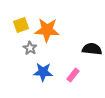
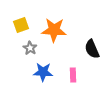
orange star: moved 7 px right
black semicircle: rotated 120 degrees counterclockwise
pink rectangle: rotated 40 degrees counterclockwise
